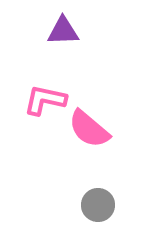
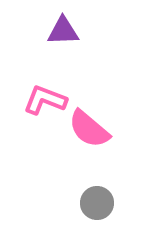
pink L-shape: rotated 9 degrees clockwise
gray circle: moved 1 px left, 2 px up
